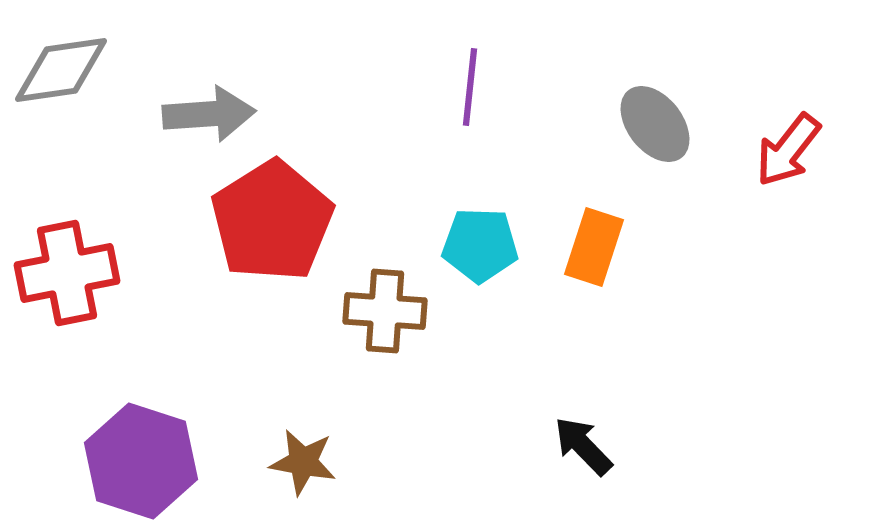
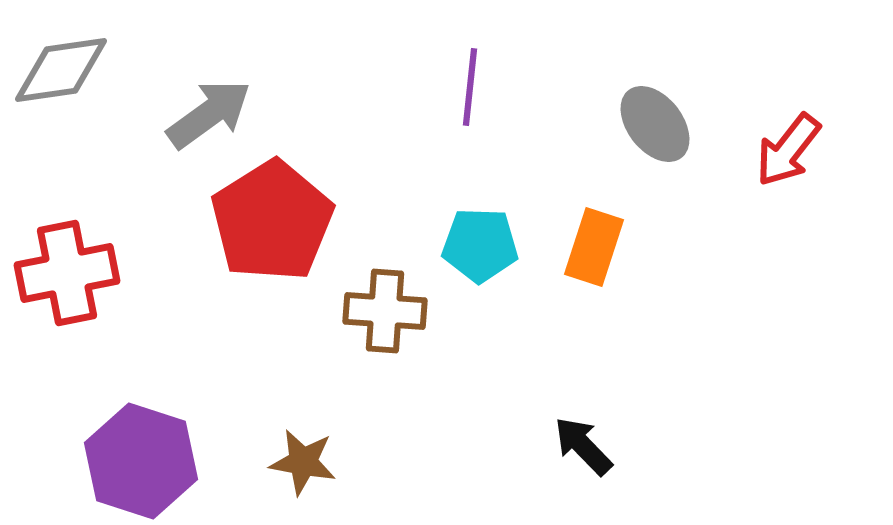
gray arrow: rotated 32 degrees counterclockwise
